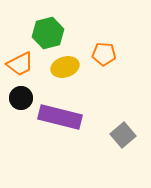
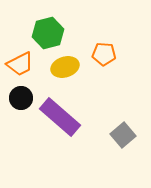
purple rectangle: rotated 27 degrees clockwise
